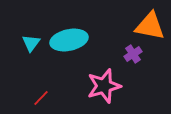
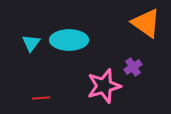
orange triangle: moved 4 px left, 3 px up; rotated 24 degrees clockwise
cyan ellipse: rotated 12 degrees clockwise
purple cross: moved 13 px down
red line: rotated 42 degrees clockwise
